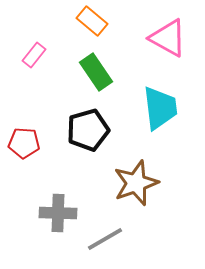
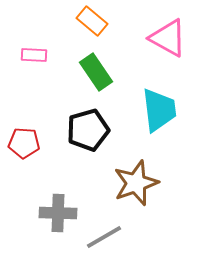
pink rectangle: rotated 55 degrees clockwise
cyan trapezoid: moved 1 px left, 2 px down
gray line: moved 1 px left, 2 px up
